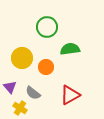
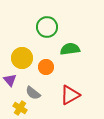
purple triangle: moved 7 px up
